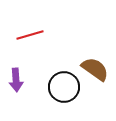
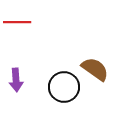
red line: moved 13 px left, 13 px up; rotated 16 degrees clockwise
